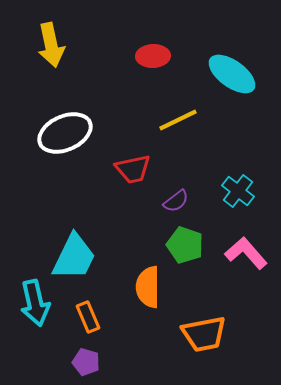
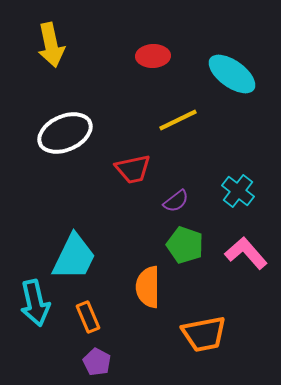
purple pentagon: moved 11 px right; rotated 12 degrees clockwise
